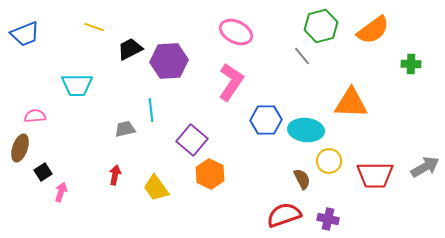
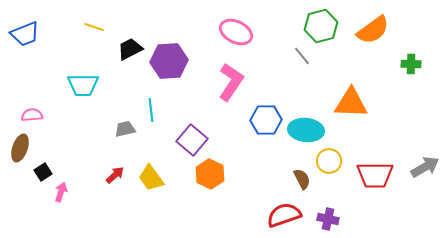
cyan trapezoid: moved 6 px right
pink semicircle: moved 3 px left, 1 px up
red arrow: rotated 36 degrees clockwise
yellow trapezoid: moved 5 px left, 10 px up
